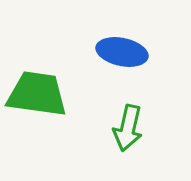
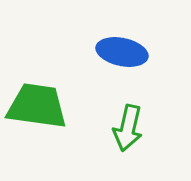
green trapezoid: moved 12 px down
